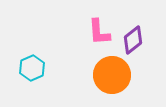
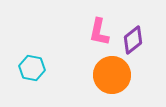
pink L-shape: rotated 16 degrees clockwise
cyan hexagon: rotated 25 degrees counterclockwise
